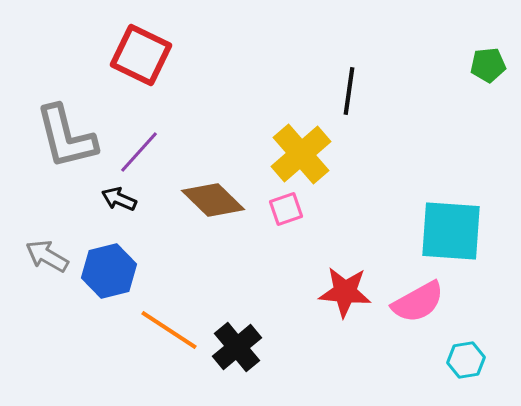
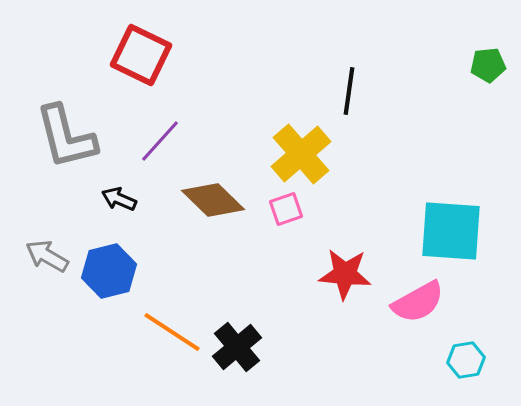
purple line: moved 21 px right, 11 px up
red star: moved 18 px up
orange line: moved 3 px right, 2 px down
